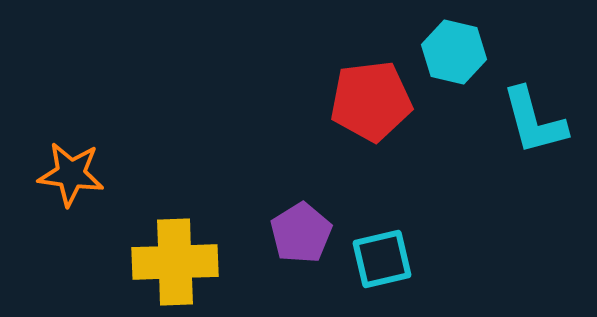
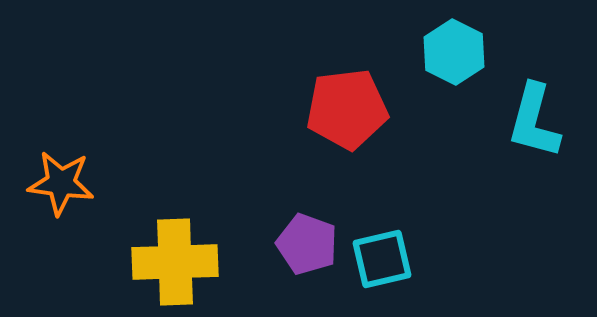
cyan hexagon: rotated 14 degrees clockwise
red pentagon: moved 24 px left, 8 px down
cyan L-shape: rotated 30 degrees clockwise
orange star: moved 10 px left, 9 px down
purple pentagon: moved 6 px right, 11 px down; rotated 20 degrees counterclockwise
